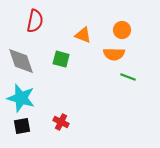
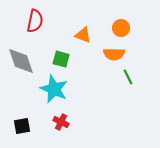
orange circle: moved 1 px left, 2 px up
green line: rotated 42 degrees clockwise
cyan star: moved 33 px right, 9 px up; rotated 8 degrees clockwise
